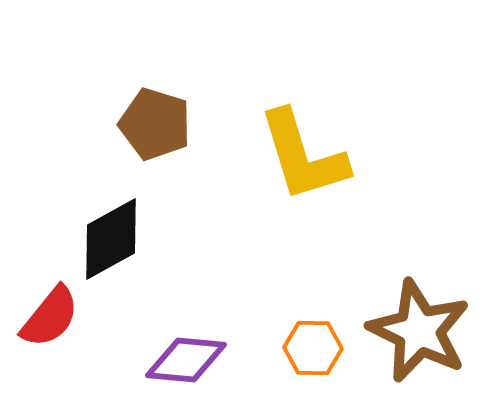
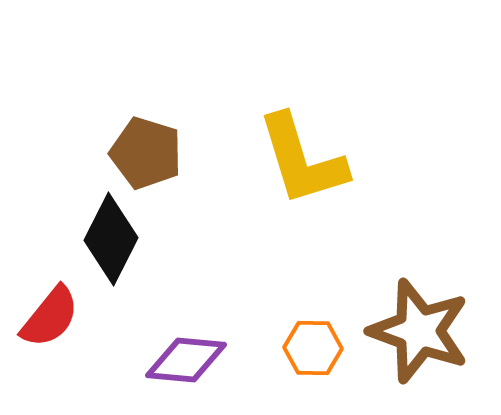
brown pentagon: moved 9 px left, 29 px down
yellow L-shape: moved 1 px left, 4 px down
black diamond: rotated 34 degrees counterclockwise
brown star: rotated 6 degrees counterclockwise
